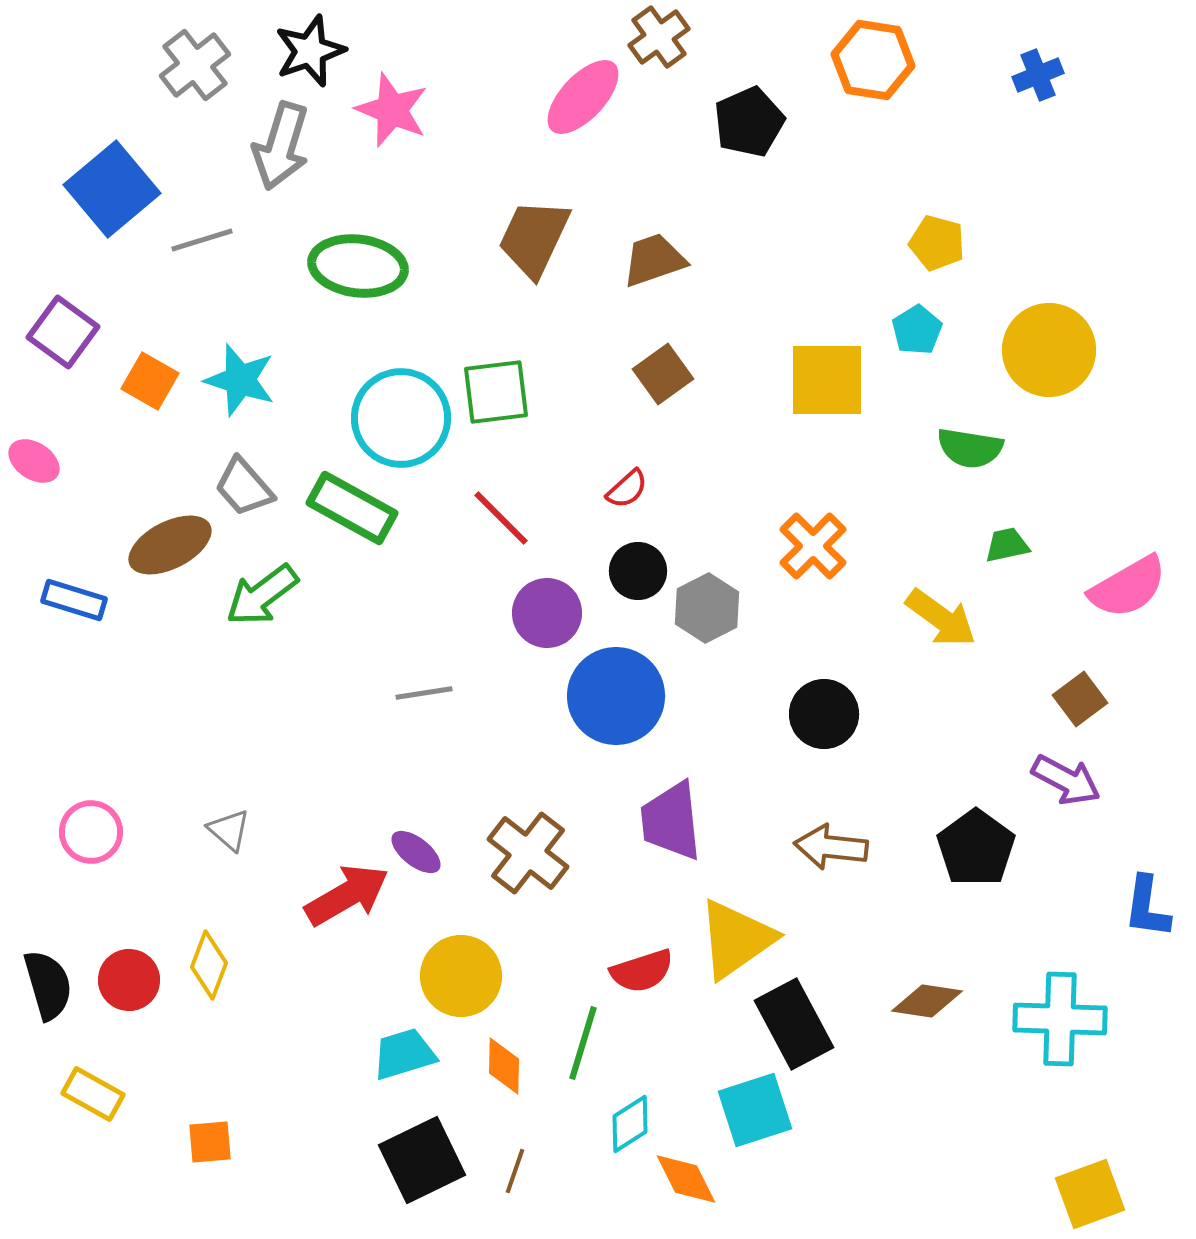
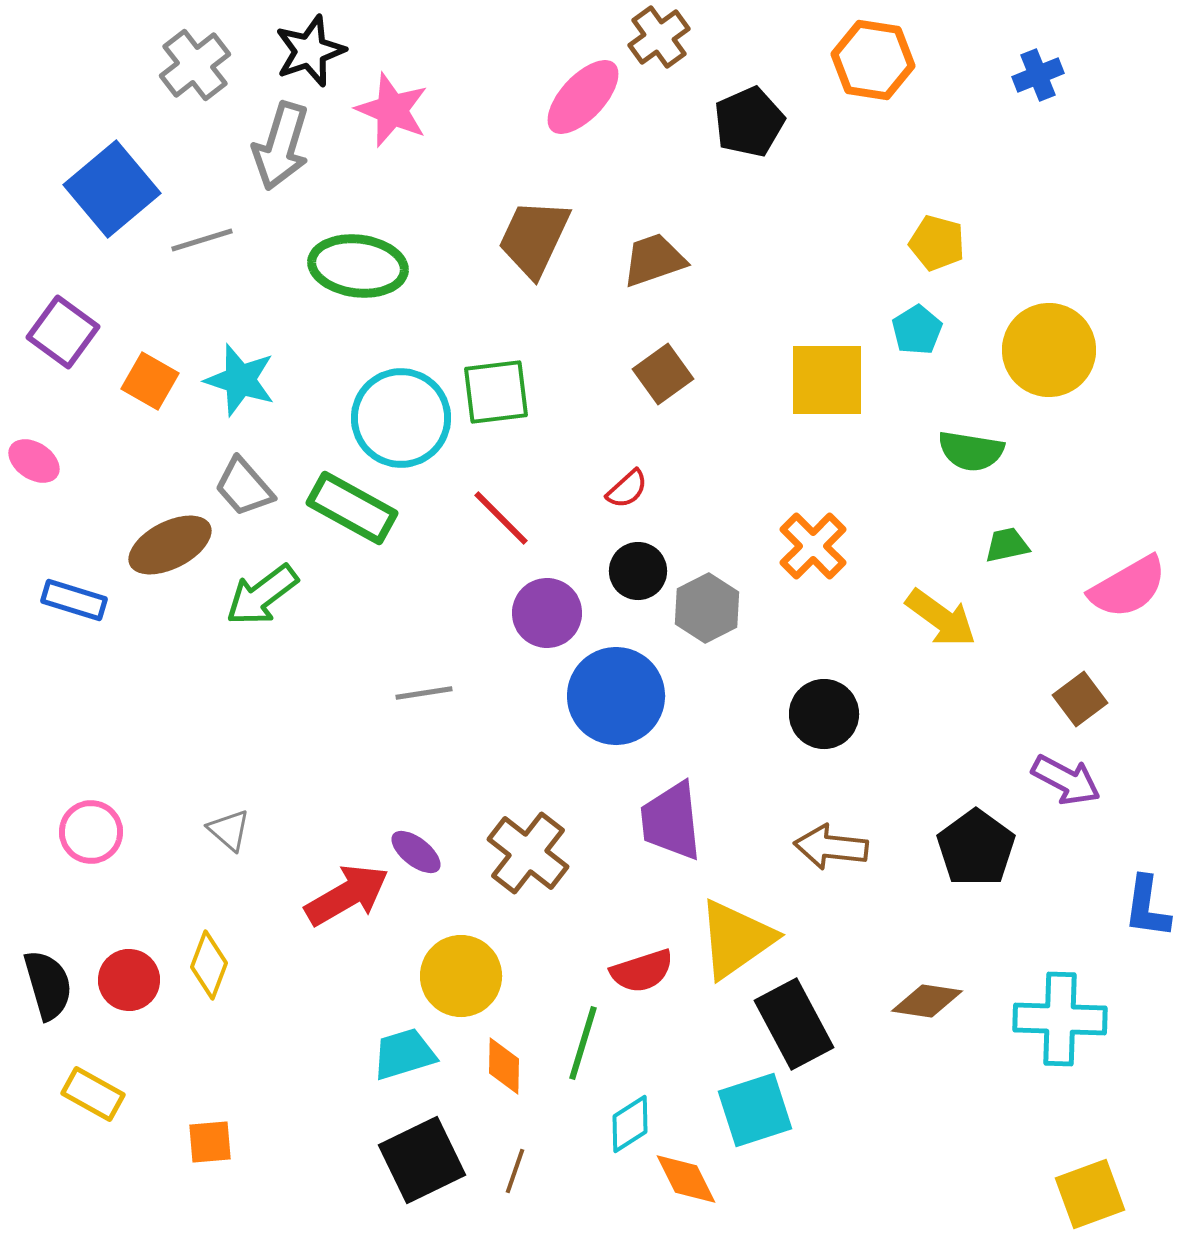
green semicircle at (970, 448): moved 1 px right, 3 px down
